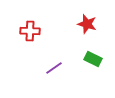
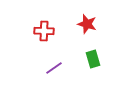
red cross: moved 14 px right
green rectangle: rotated 48 degrees clockwise
